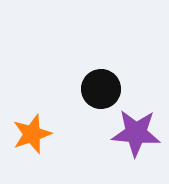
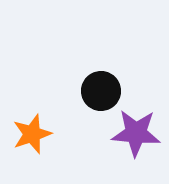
black circle: moved 2 px down
